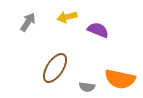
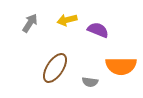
yellow arrow: moved 3 px down
gray arrow: moved 2 px right, 1 px down
orange semicircle: moved 1 px right, 13 px up; rotated 12 degrees counterclockwise
gray semicircle: moved 3 px right, 5 px up
